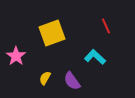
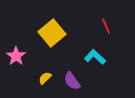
yellow square: rotated 20 degrees counterclockwise
yellow semicircle: rotated 16 degrees clockwise
